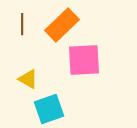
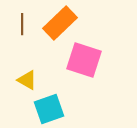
orange rectangle: moved 2 px left, 2 px up
pink square: rotated 21 degrees clockwise
yellow triangle: moved 1 px left, 1 px down
